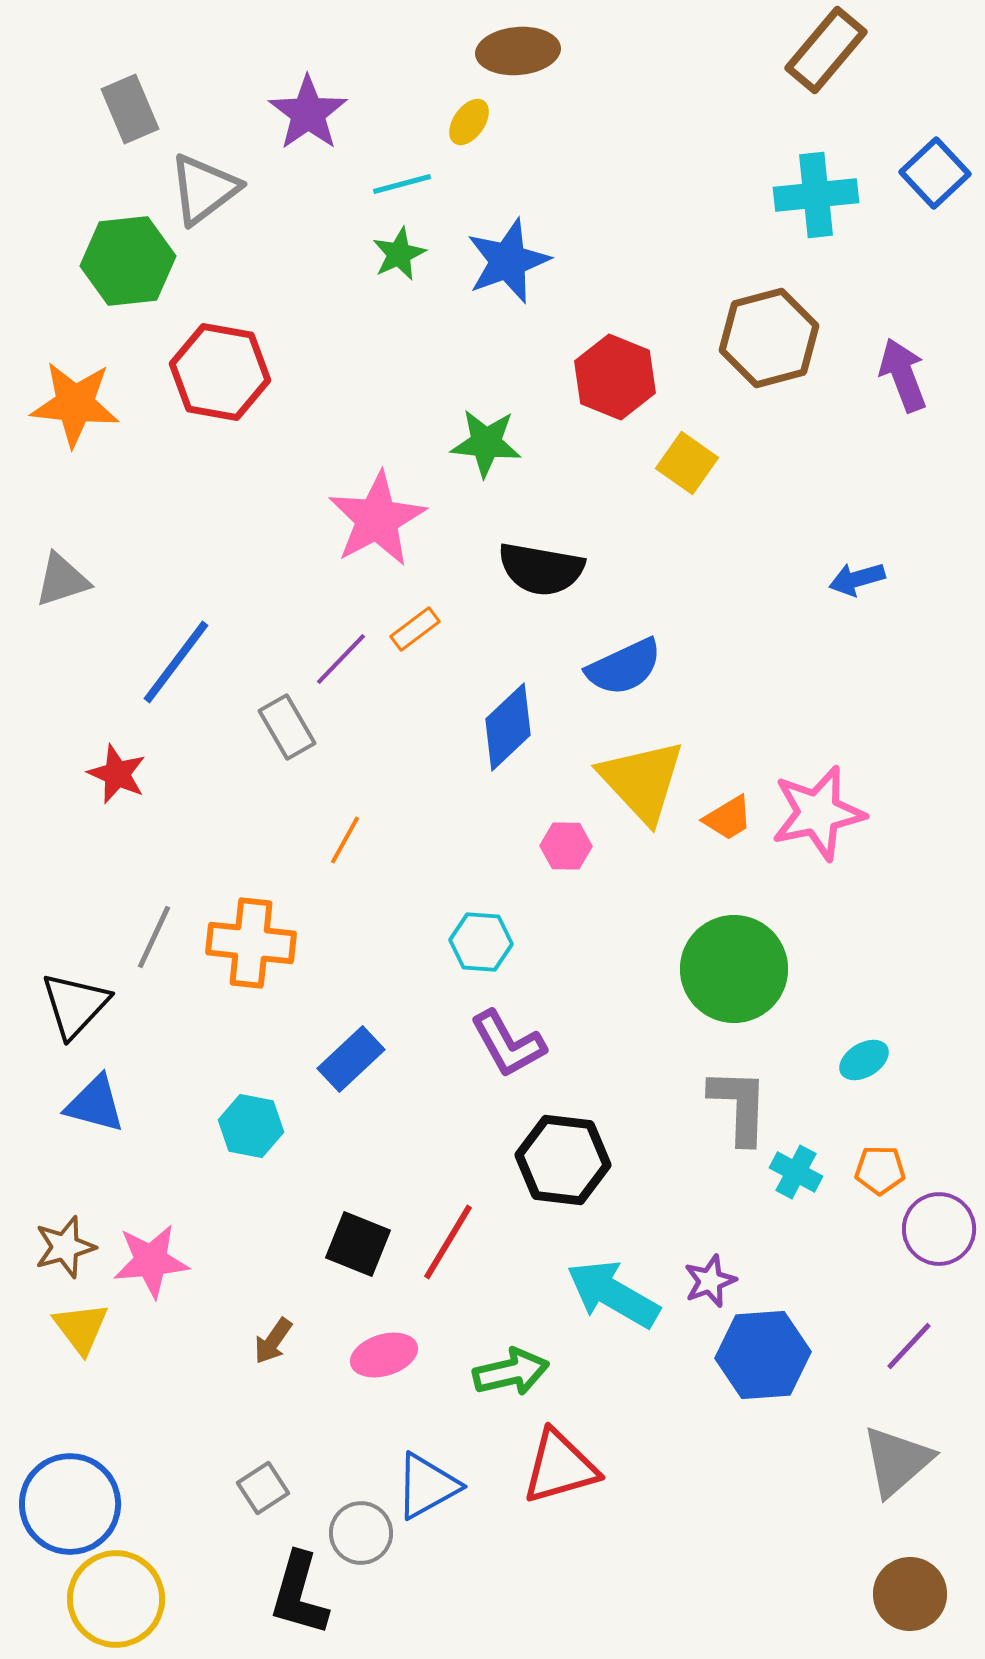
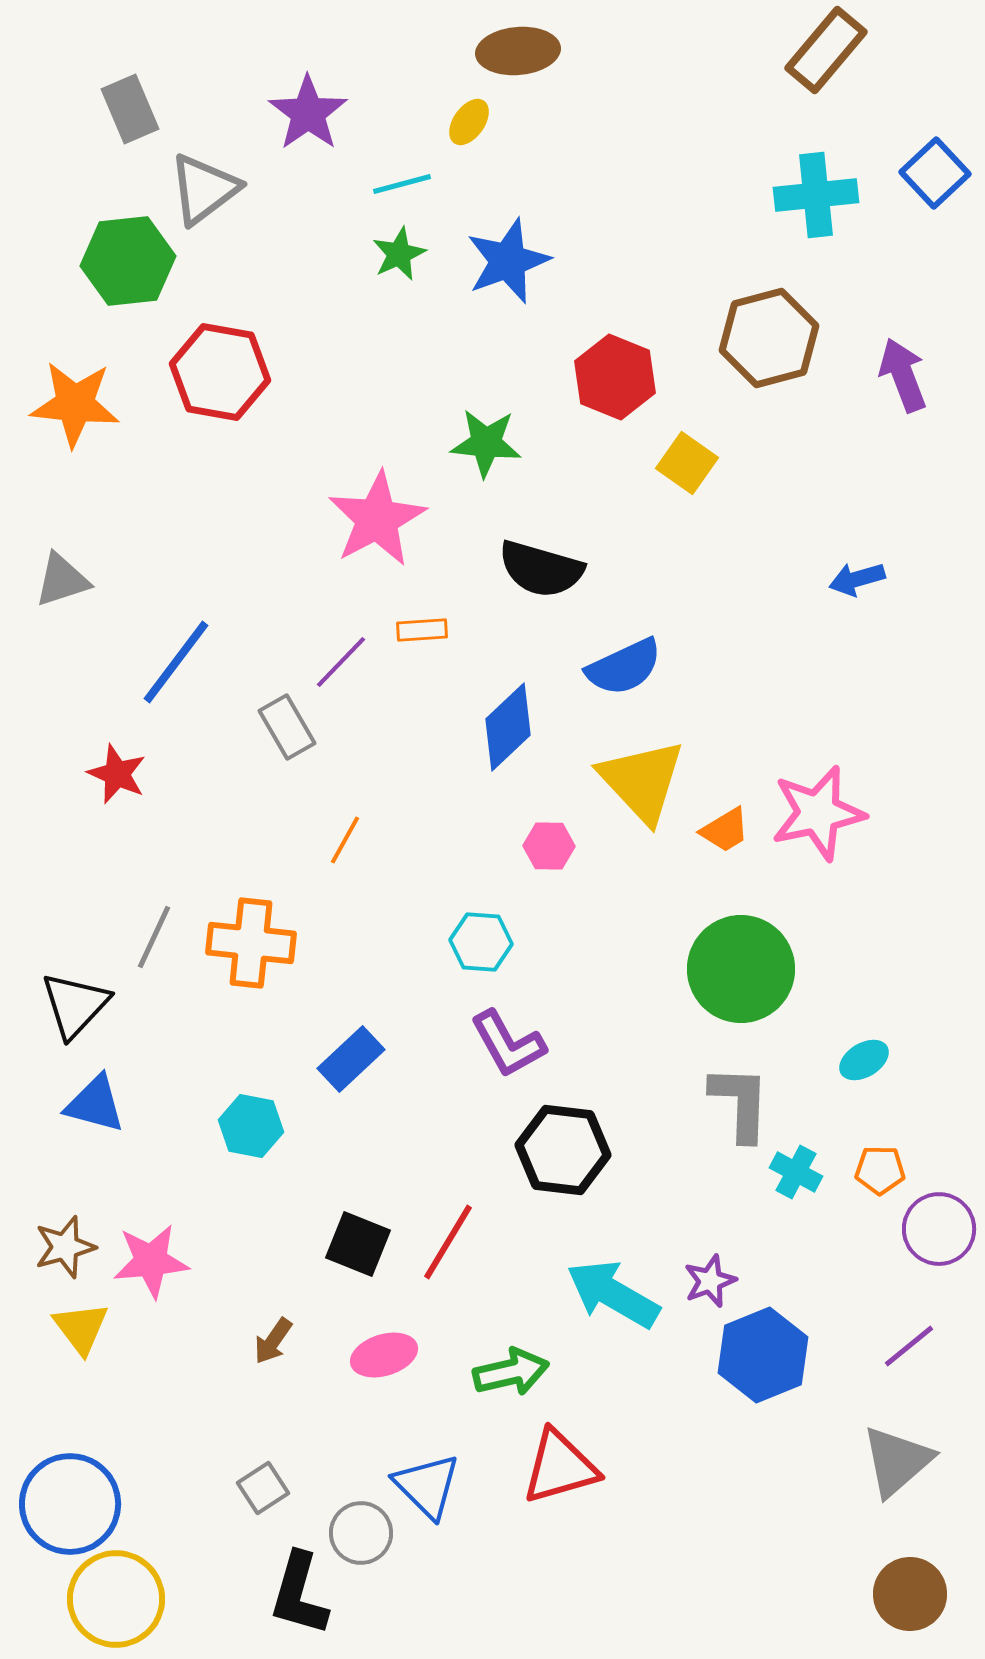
black semicircle at (541, 569): rotated 6 degrees clockwise
orange rectangle at (415, 629): moved 7 px right, 1 px down; rotated 33 degrees clockwise
purple line at (341, 659): moved 3 px down
orange trapezoid at (728, 818): moved 3 px left, 12 px down
pink hexagon at (566, 846): moved 17 px left
green circle at (734, 969): moved 7 px right
gray L-shape at (739, 1106): moved 1 px right, 3 px up
black hexagon at (563, 1160): moved 10 px up
purple line at (909, 1346): rotated 8 degrees clockwise
blue hexagon at (763, 1355): rotated 18 degrees counterclockwise
blue triangle at (427, 1486): rotated 46 degrees counterclockwise
